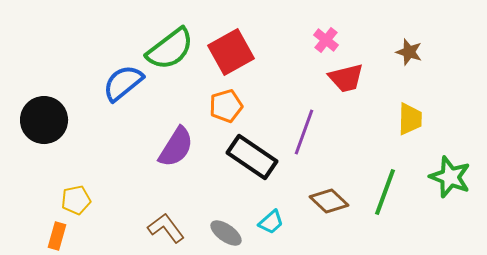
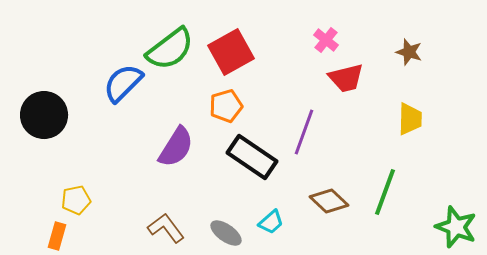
blue semicircle: rotated 6 degrees counterclockwise
black circle: moved 5 px up
green star: moved 6 px right, 50 px down
